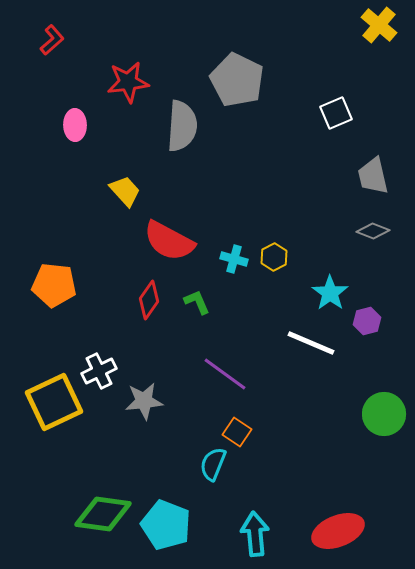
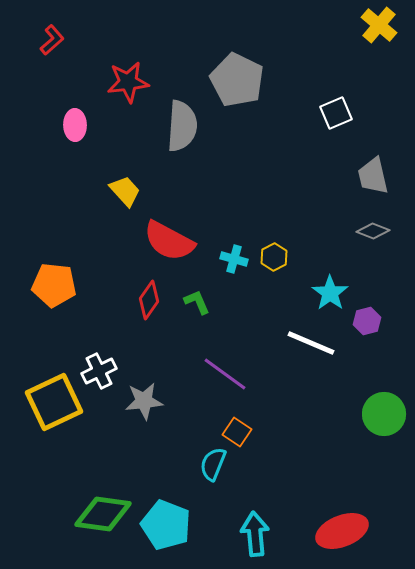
red ellipse: moved 4 px right
